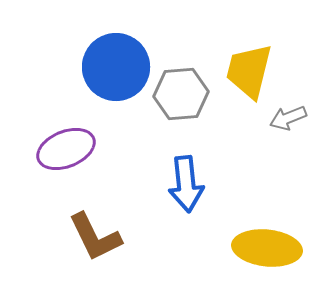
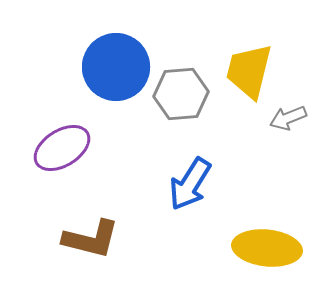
purple ellipse: moved 4 px left, 1 px up; rotated 10 degrees counterclockwise
blue arrow: moved 4 px right; rotated 38 degrees clockwise
brown L-shape: moved 4 px left, 2 px down; rotated 50 degrees counterclockwise
